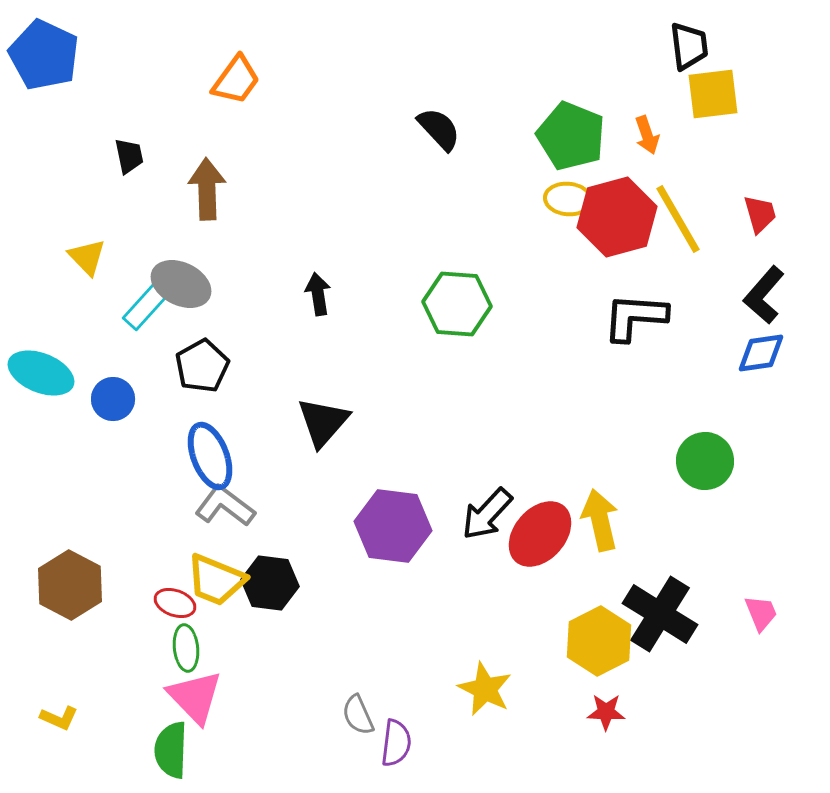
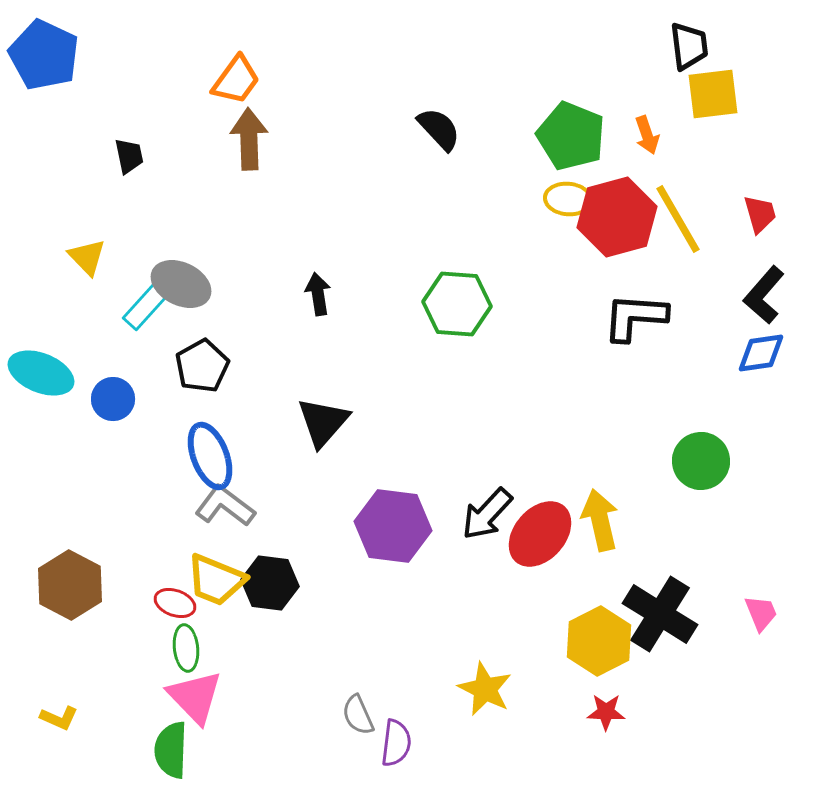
brown arrow at (207, 189): moved 42 px right, 50 px up
green circle at (705, 461): moved 4 px left
